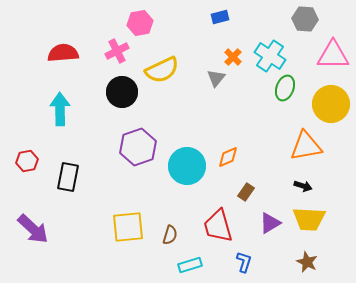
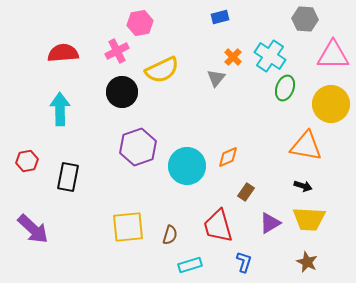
orange triangle: rotated 20 degrees clockwise
